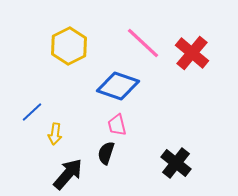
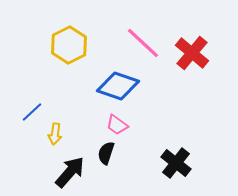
yellow hexagon: moved 1 px up
pink trapezoid: rotated 40 degrees counterclockwise
black arrow: moved 2 px right, 2 px up
